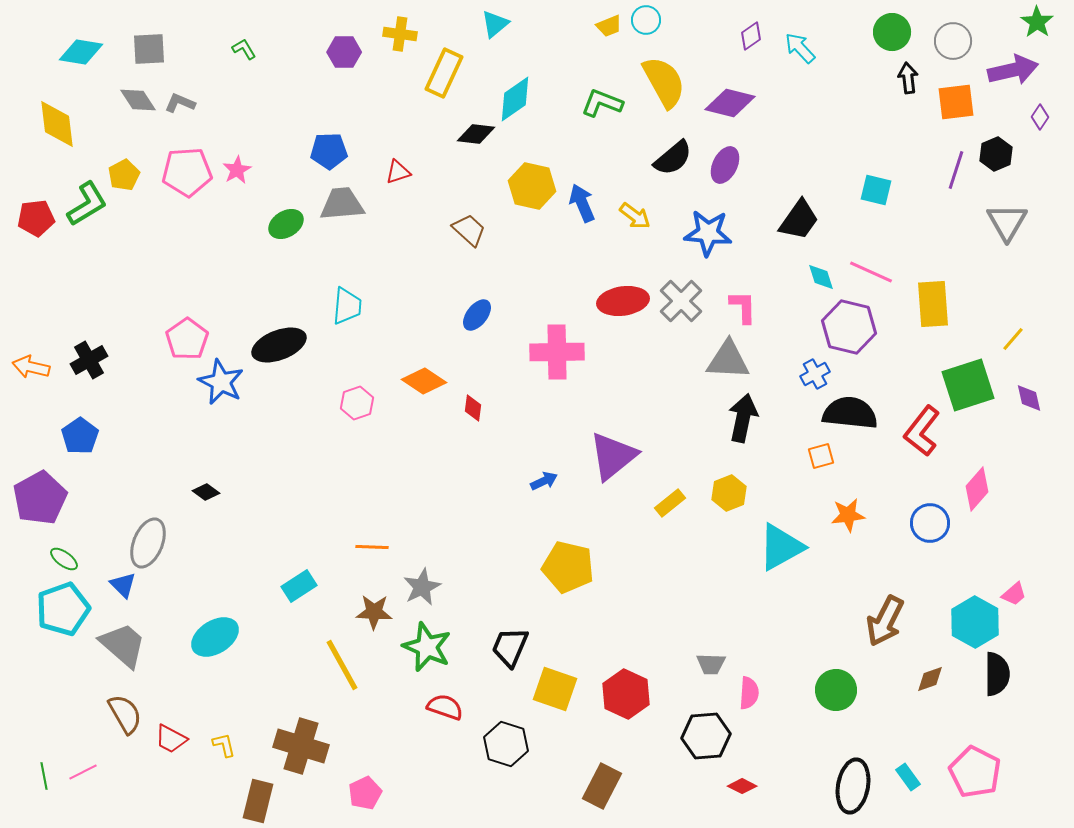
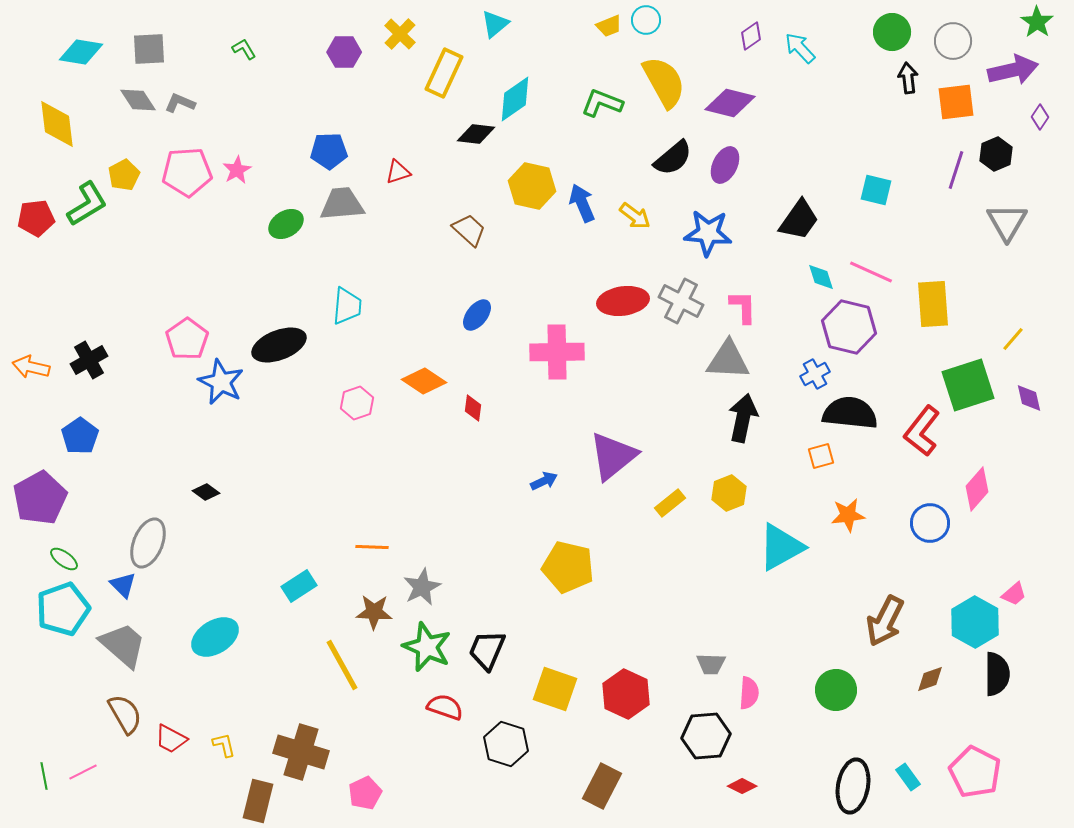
yellow cross at (400, 34): rotated 36 degrees clockwise
gray cross at (681, 301): rotated 18 degrees counterclockwise
black trapezoid at (510, 647): moved 23 px left, 3 px down
brown cross at (301, 746): moved 6 px down
